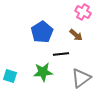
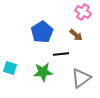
cyan square: moved 8 px up
